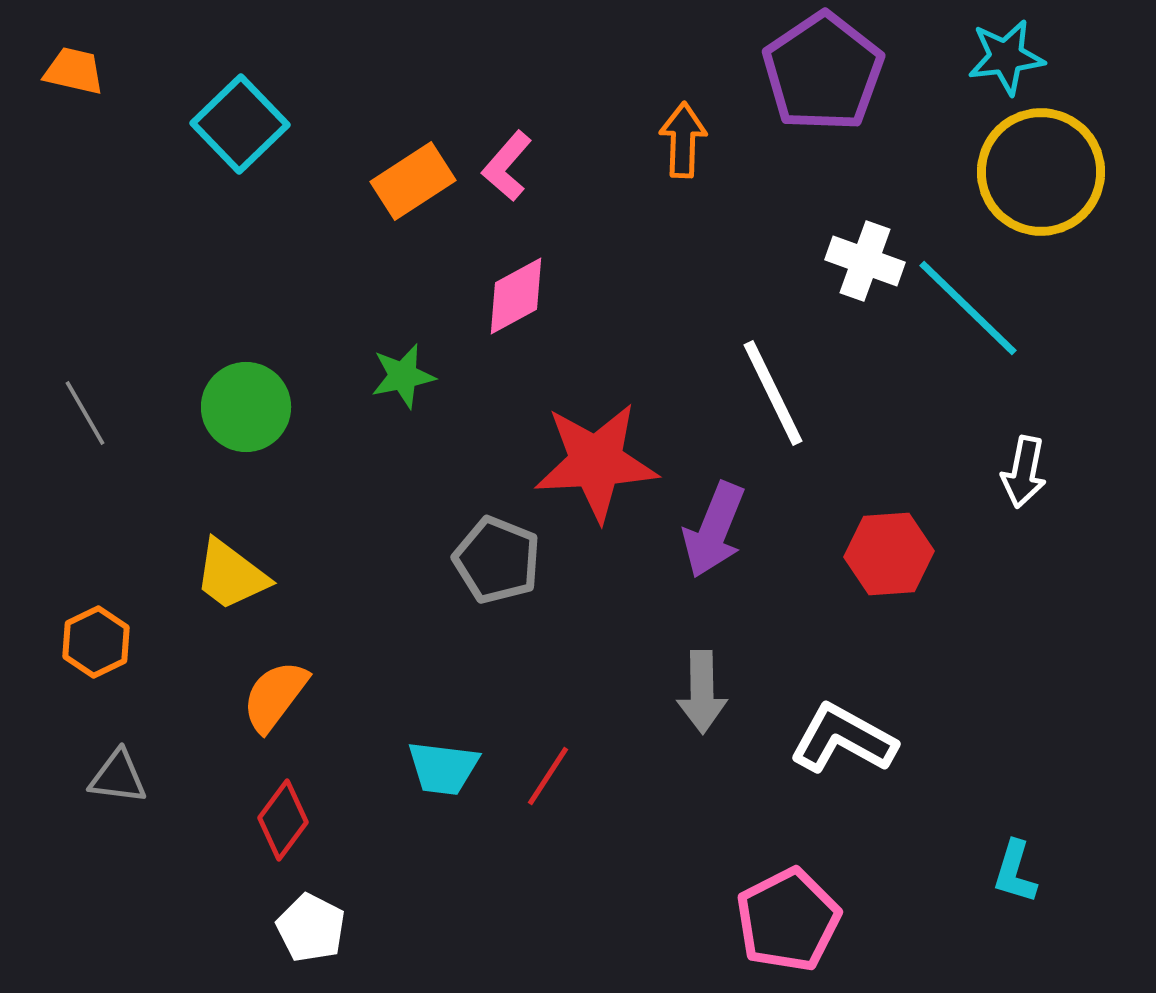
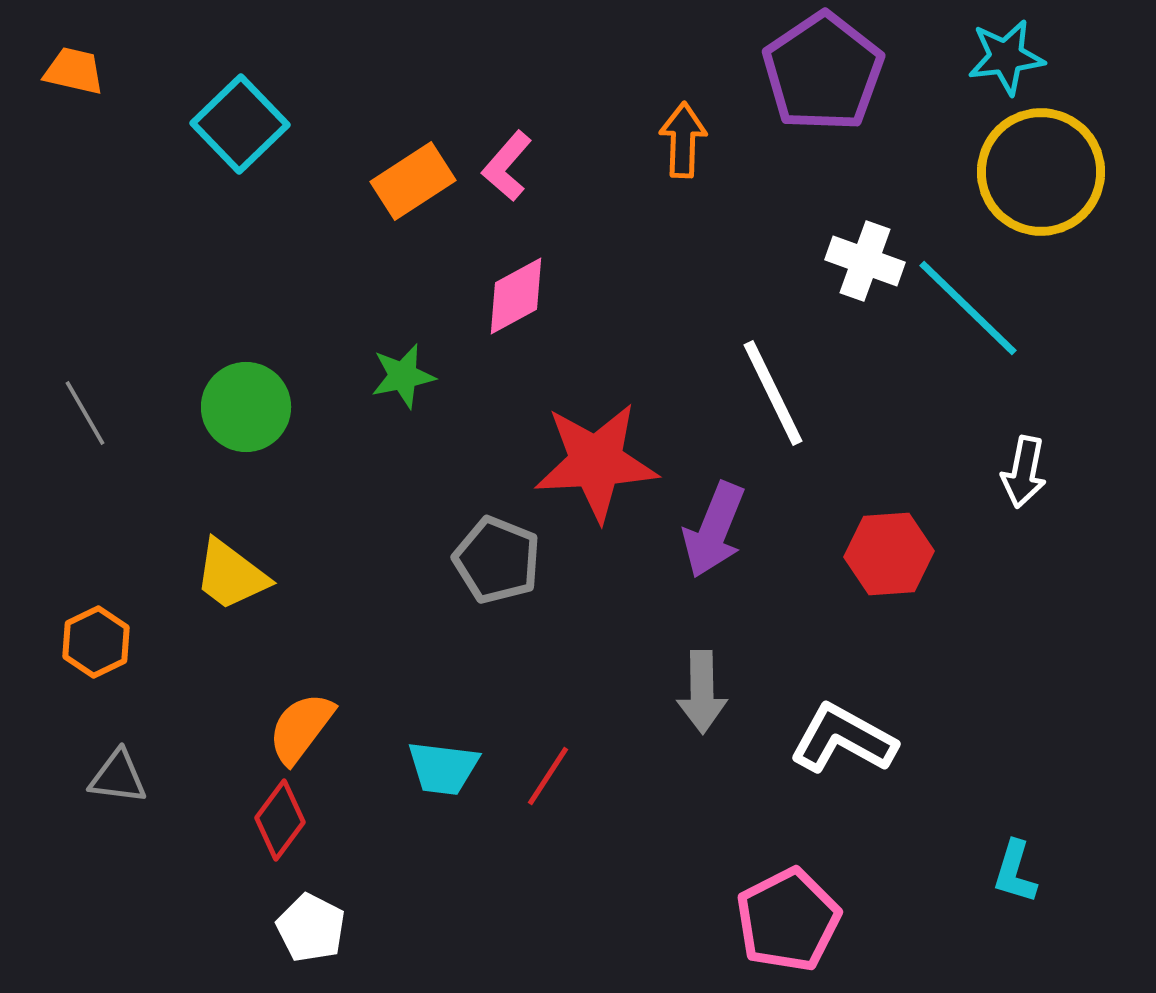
orange semicircle: moved 26 px right, 32 px down
red diamond: moved 3 px left
